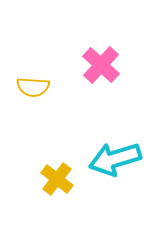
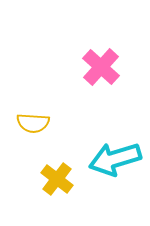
pink cross: moved 2 px down
yellow semicircle: moved 36 px down
